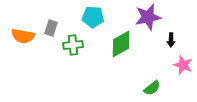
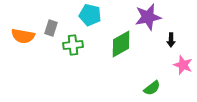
cyan pentagon: moved 3 px left, 2 px up; rotated 10 degrees clockwise
